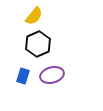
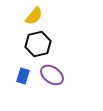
black hexagon: rotated 10 degrees clockwise
purple ellipse: rotated 50 degrees clockwise
